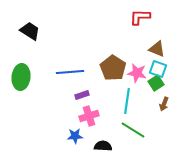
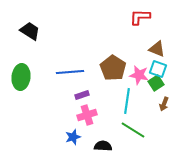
pink star: moved 2 px right, 2 px down
pink cross: moved 2 px left, 1 px up
blue star: moved 2 px left, 1 px down; rotated 14 degrees counterclockwise
